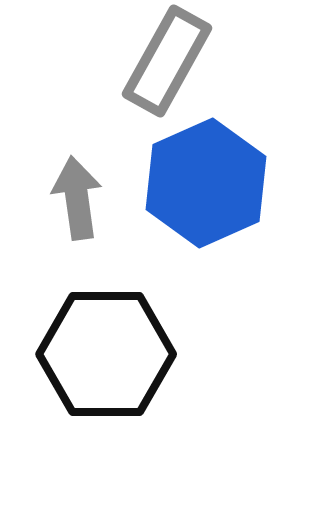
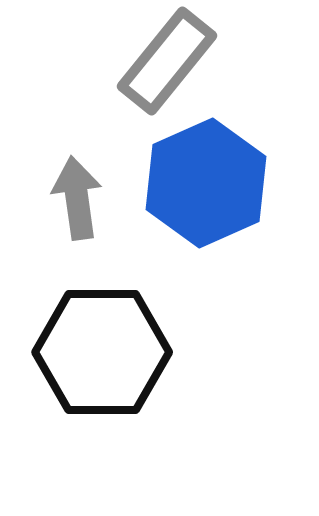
gray rectangle: rotated 10 degrees clockwise
black hexagon: moved 4 px left, 2 px up
